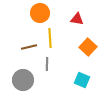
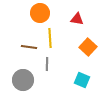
brown line: rotated 21 degrees clockwise
